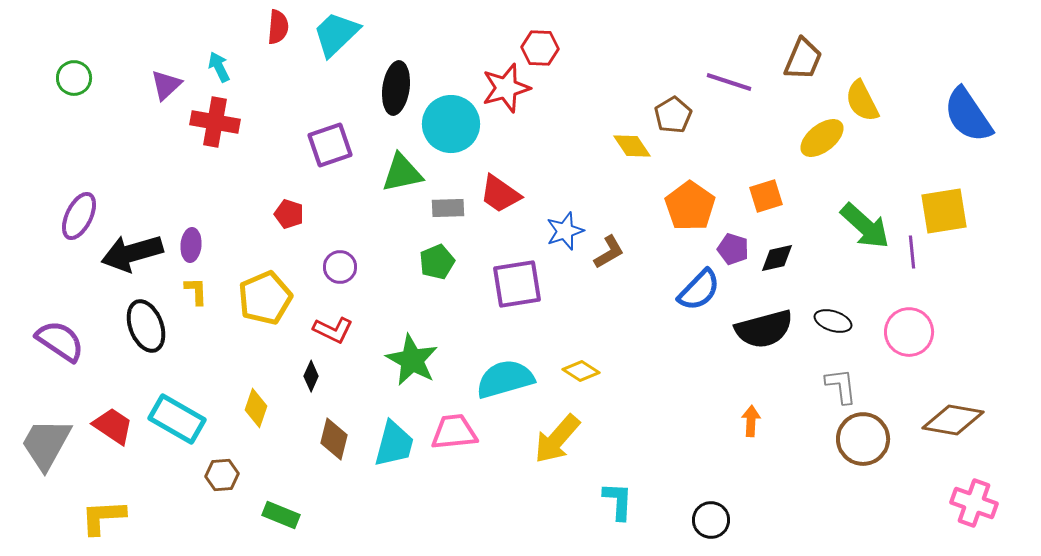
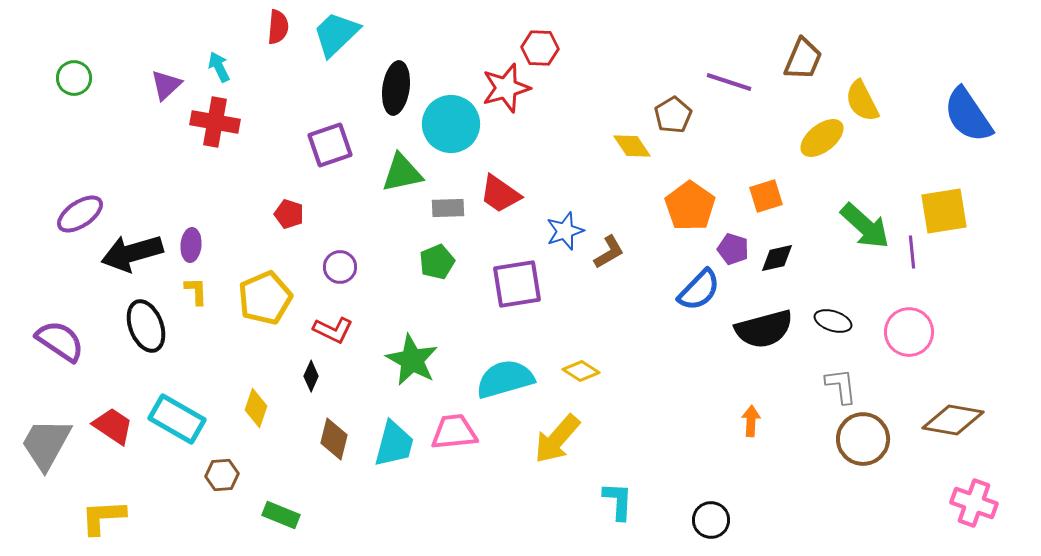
purple ellipse at (79, 216): moved 1 px right, 2 px up; rotated 30 degrees clockwise
